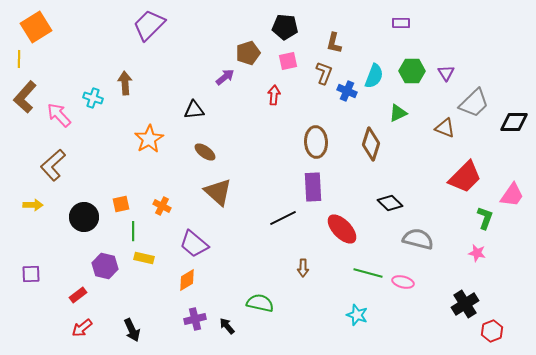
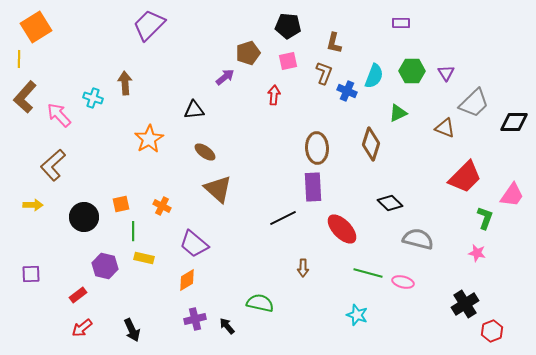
black pentagon at (285, 27): moved 3 px right, 1 px up
brown ellipse at (316, 142): moved 1 px right, 6 px down
brown triangle at (218, 192): moved 3 px up
